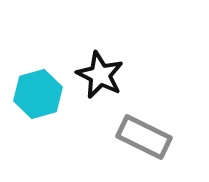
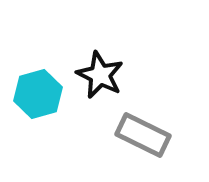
gray rectangle: moved 1 px left, 2 px up
